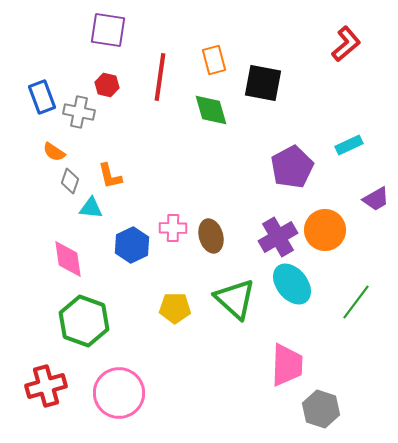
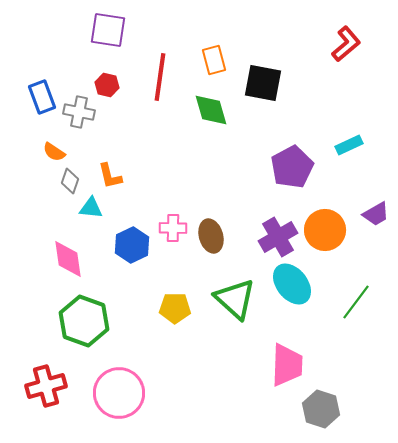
purple trapezoid: moved 15 px down
